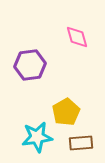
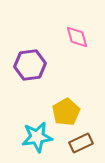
brown rectangle: rotated 20 degrees counterclockwise
